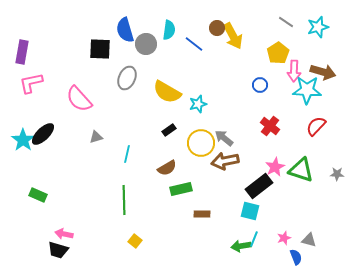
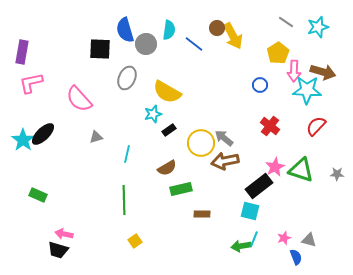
cyan star at (198, 104): moved 45 px left, 10 px down
yellow square at (135, 241): rotated 16 degrees clockwise
